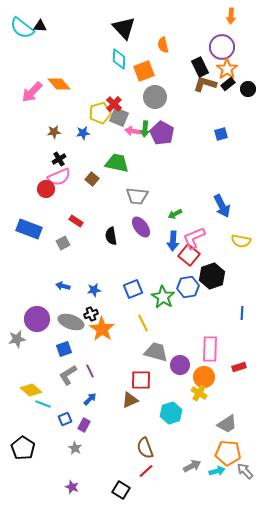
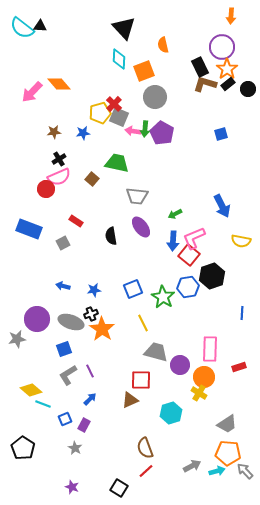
black square at (121, 490): moved 2 px left, 2 px up
